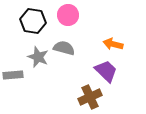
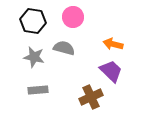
pink circle: moved 5 px right, 2 px down
gray star: moved 4 px left; rotated 10 degrees counterclockwise
purple trapezoid: moved 5 px right
gray rectangle: moved 25 px right, 15 px down
brown cross: moved 1 px right
